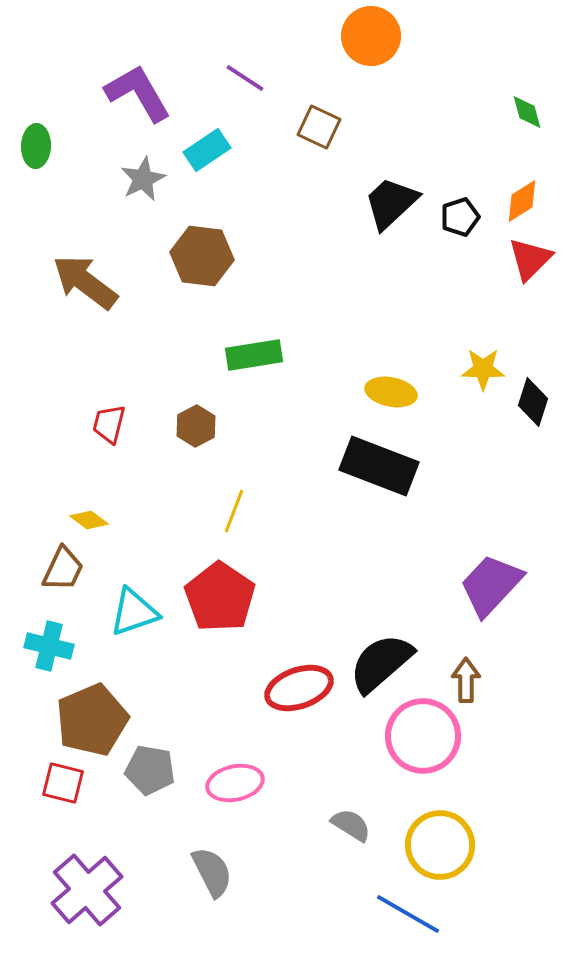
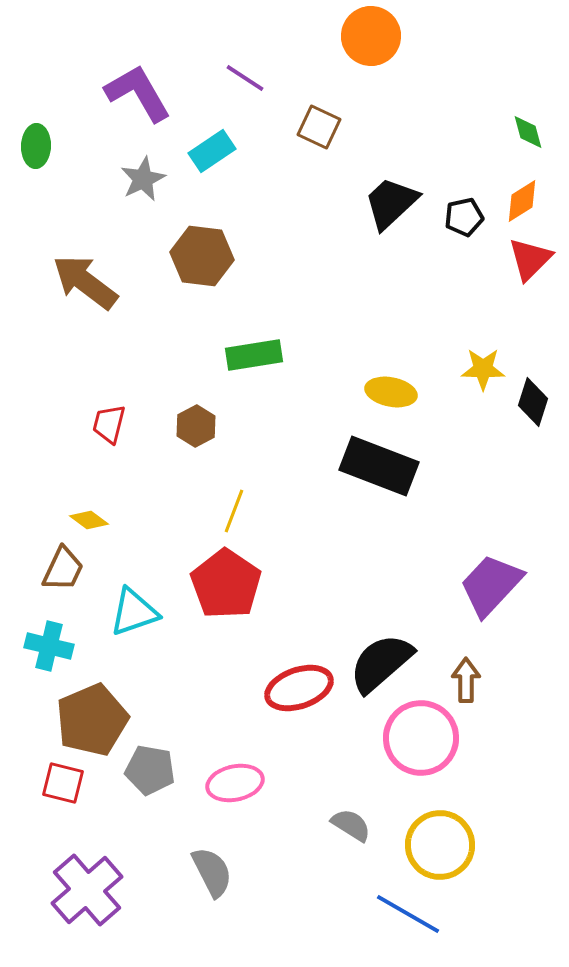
green diamond at (527, 112): moved 1 px right, 20 px down
cyan rectangle at (207, 150): moved 5 px right, 1 px down
black pentagon at (460, 217): moved 4 px right; rotated 6 degrees clockwise
red pentagon at (220, 597): moved 6 px right, 13 px up
pink circle at (423, 736): moved 2 px left, 2 px down
